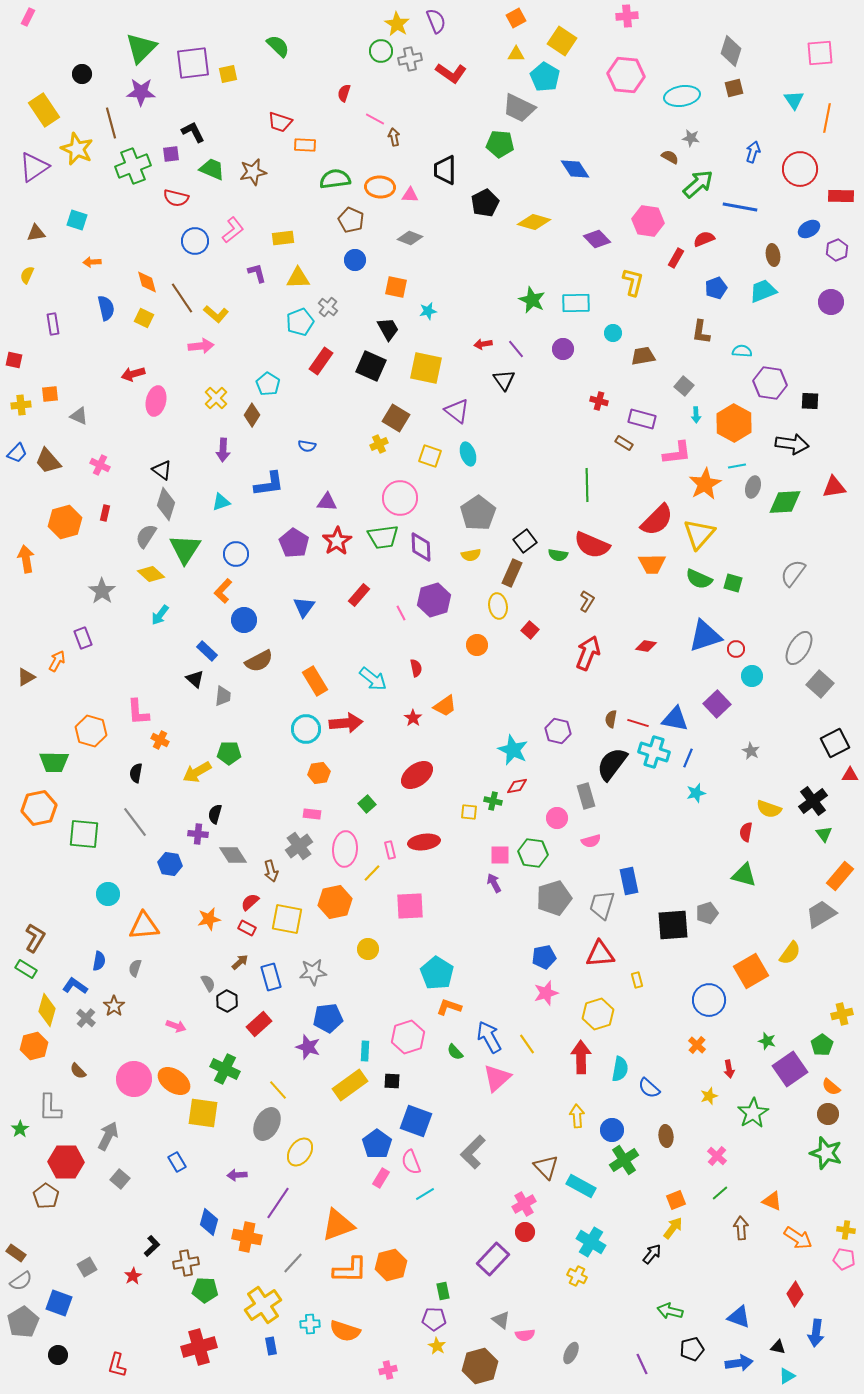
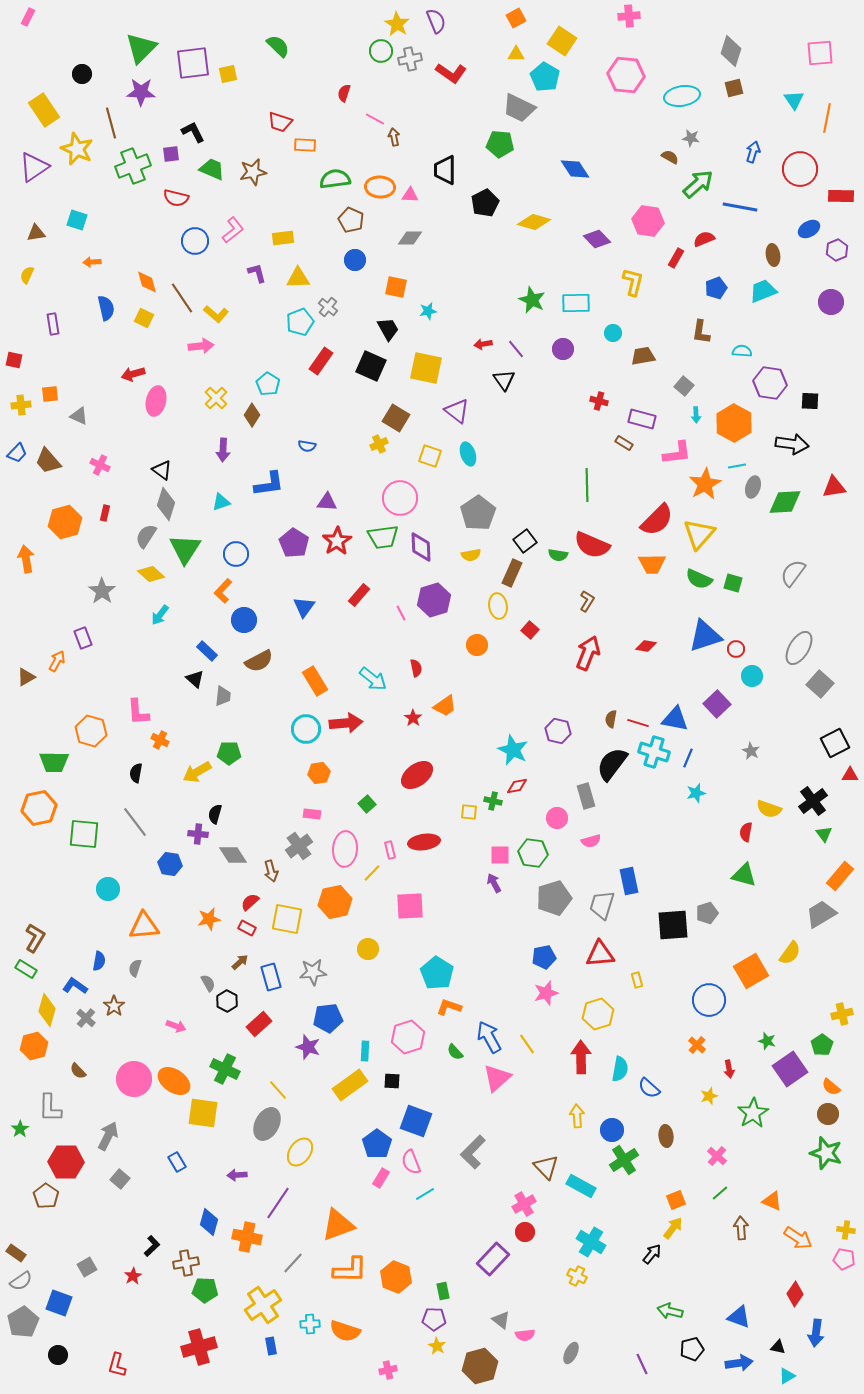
pink cross at (627, 16): moved 2 px right
gray diamond at (410, 238): rotated 20 degrees counterclockwise
cyan circle at (108, 894): moved 5 px up
orange hexagon at (391, 1265): moved 5 px right, 12 px down; rotated 24 degrees counterclockwise
